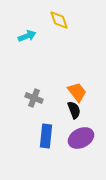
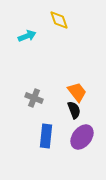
purple ellipse: moved 1 px right, 1 px up; rotated 25 degrees counterclockwise
